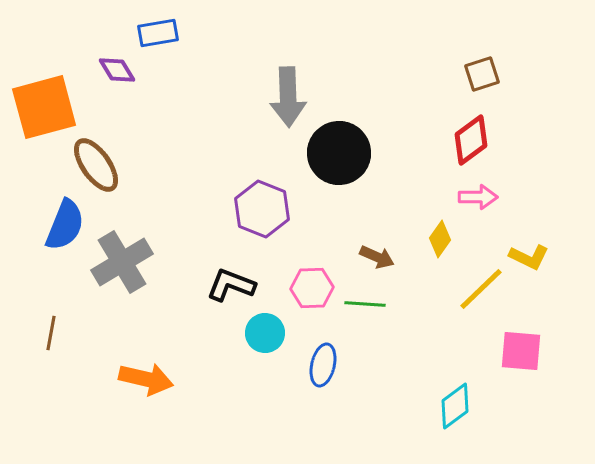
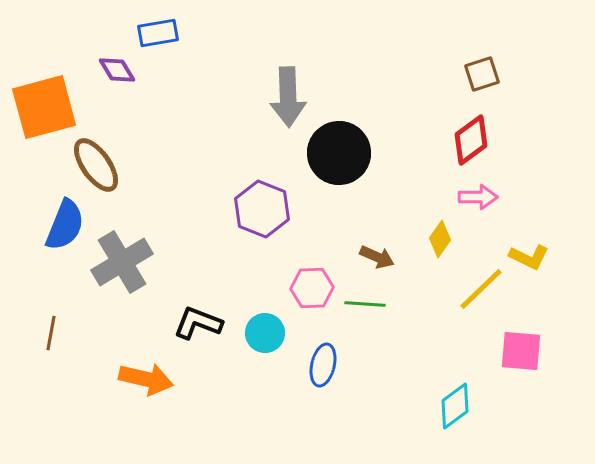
black L-shape: moved 33 px left, 38 px down
